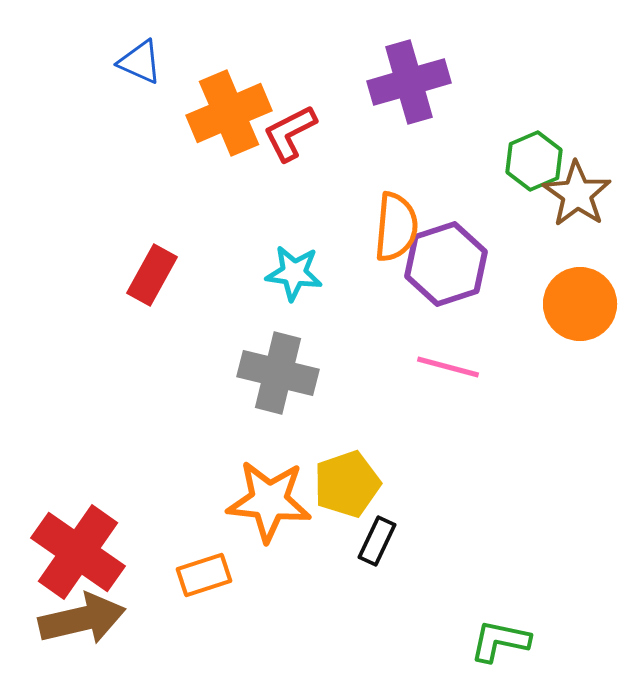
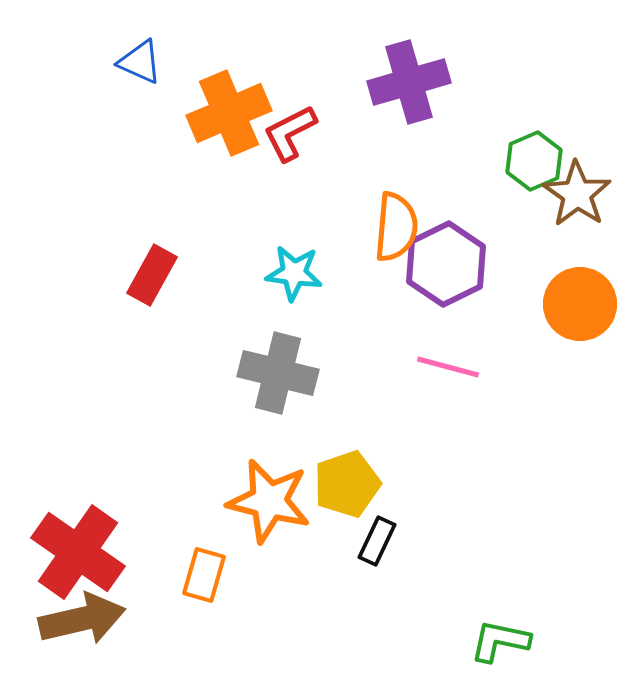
purple hexagon: rotated 8 degrees counterclockwise
orange star: rotated 8 degrees clockwise
orange rectangle: rotated 56 degrees counterclockwise
